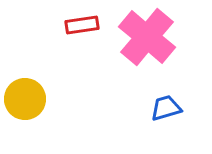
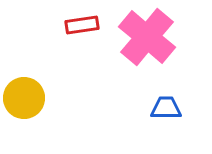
yellow circle: moved 1 px left, 1 px up
blue trapezoid: rotated 16 degrees clockwise
